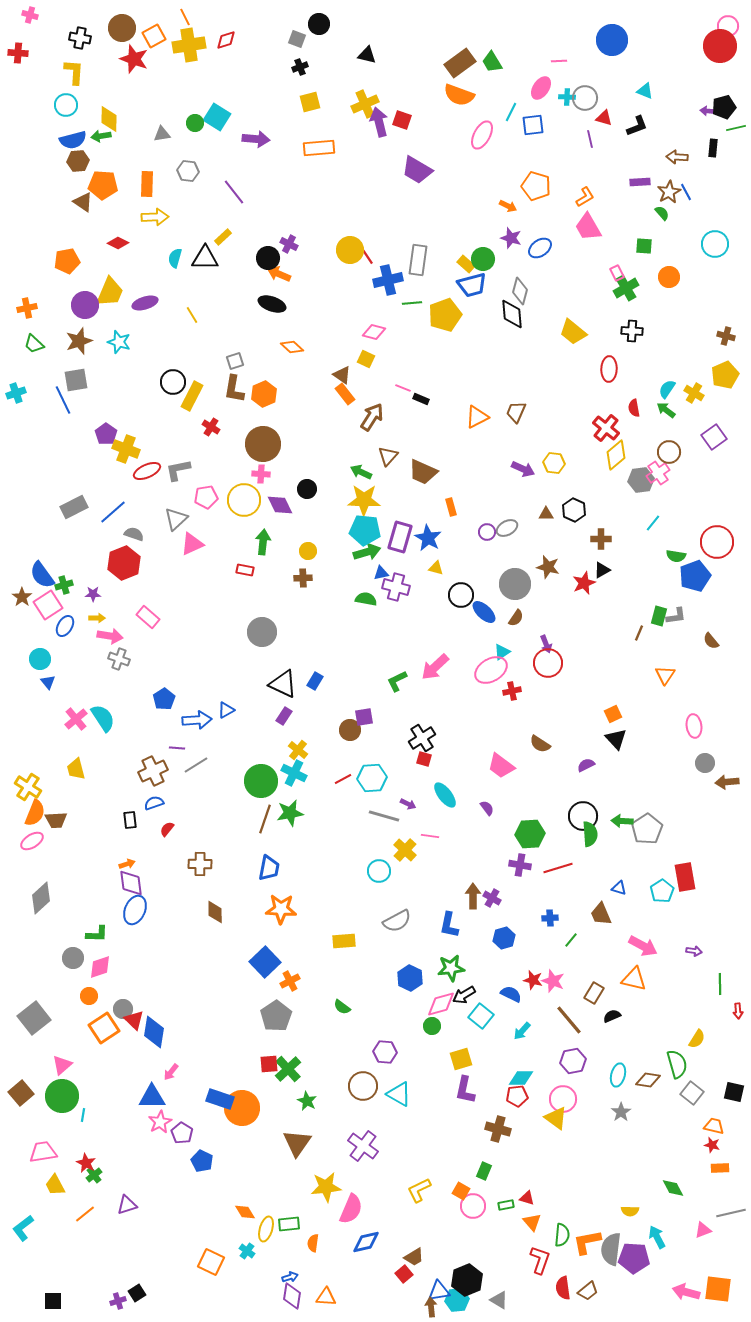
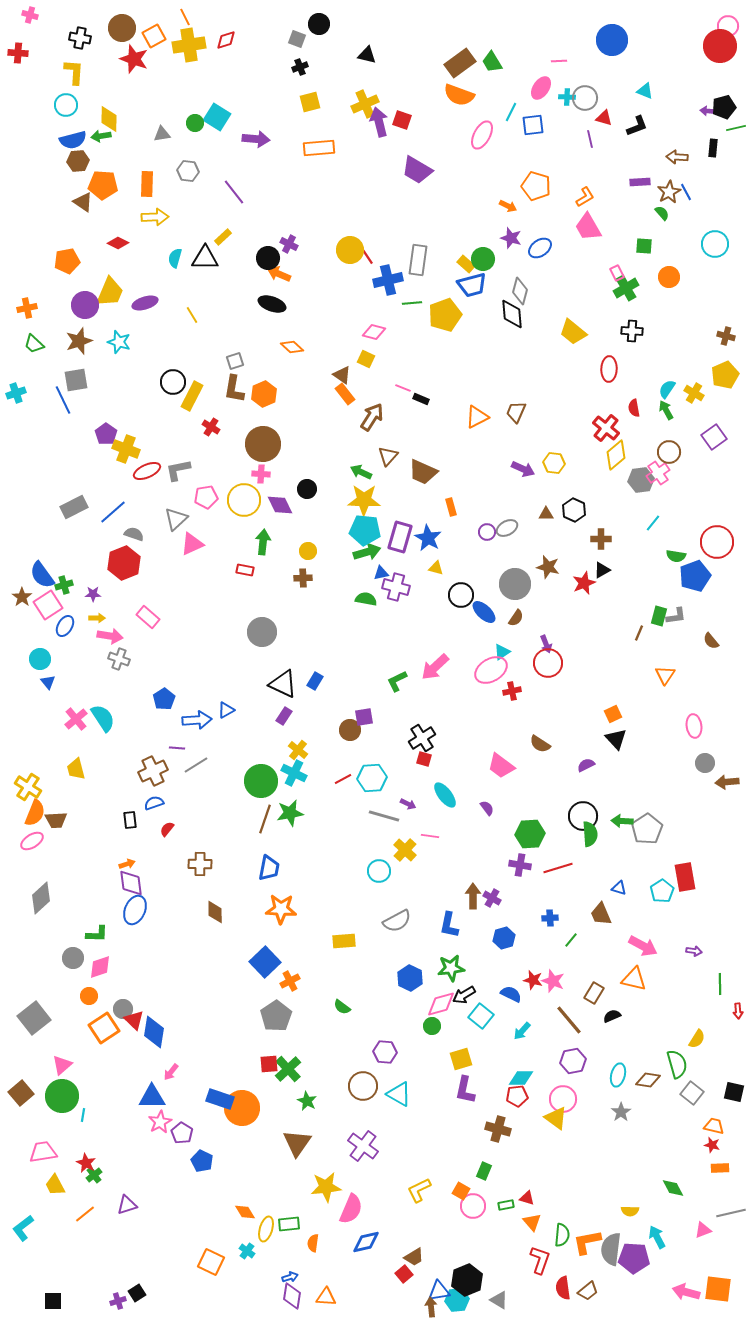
green arrow at (666, 410): rotated 24 degrees clockwise
